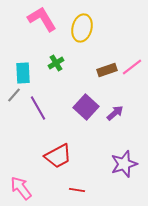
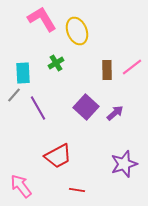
yellow ellipse: moved 5 px left, 3 px down; rotated 36 degrees counterclockwise
brown rectangle: rotated 72 degrees counterclockwise
pink arrow: moved 2 px up
